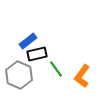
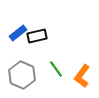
blue rectangle: moved 10 px left, 8 px up
black rectangle: moved 18 px up
gray hexagon: moved 3 px right
